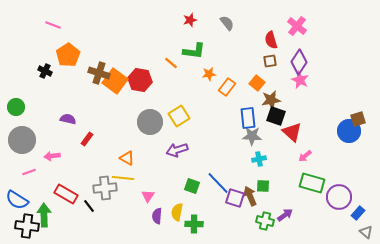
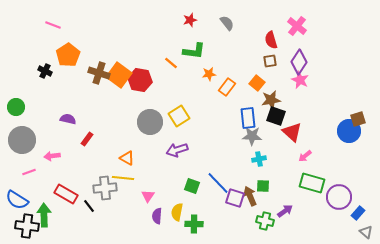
orange square at (115, 81): moved 4 px right, 6 px up
purple arrow at (285, 215): moved 4 px up
